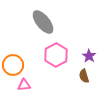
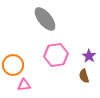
gray ellipse: moved 2 px right, 3 px up
pink hexagon: rotated 20 degrees clockwise
